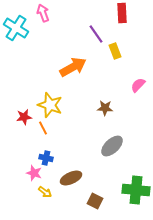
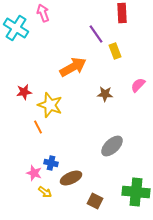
brown star: moved 14 px up
red star: moved 25 px up
orange line: moved 5 px left, 1 px up
blue cross: moved 5 px right, 5 px down
green cross: moved 2 px down
